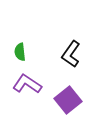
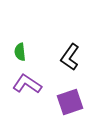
black L-shape: moved 1 px left, 3 px down
purple square: moved 2 px right, 2 px down; rotated 20 degrees clockwise
